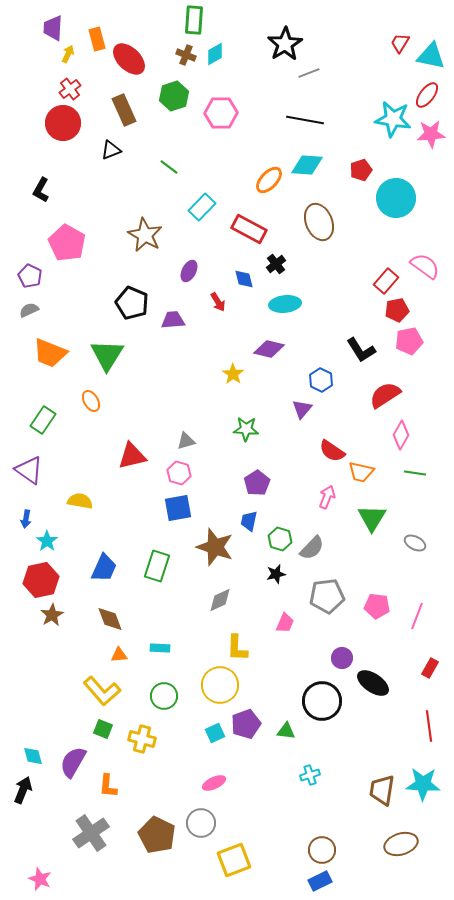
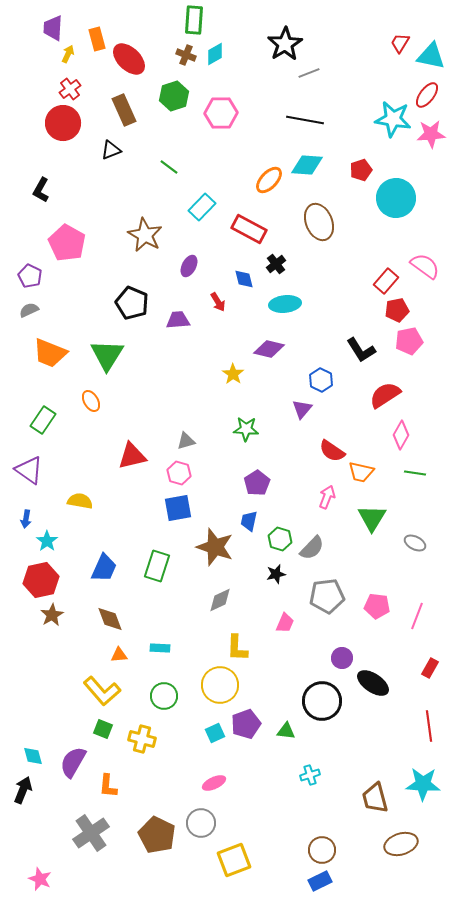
purple ellipse at (189, 271): moved 5 px up
purple trapezoid at (173, 320): moved 5 px right
brown trapezoid at (382, 790): moved 7 px left, 8 px down; rotated 24 degrees counterclockwise
